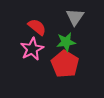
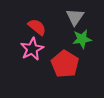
green star: moved 16 px right, 3 px up
